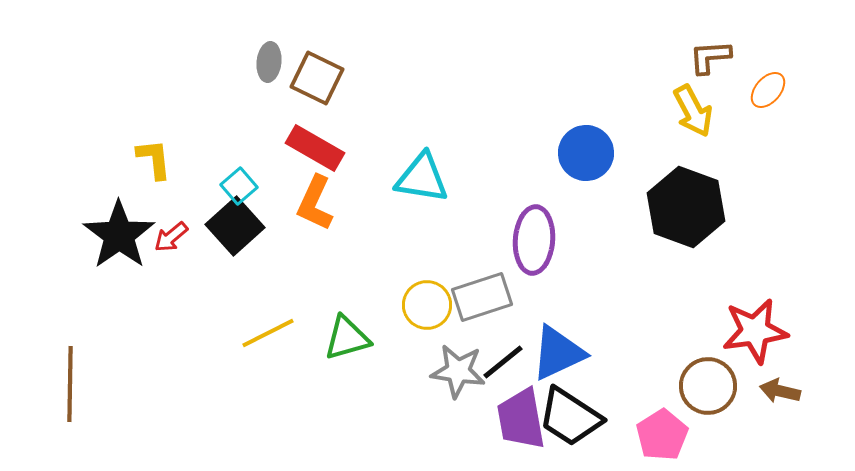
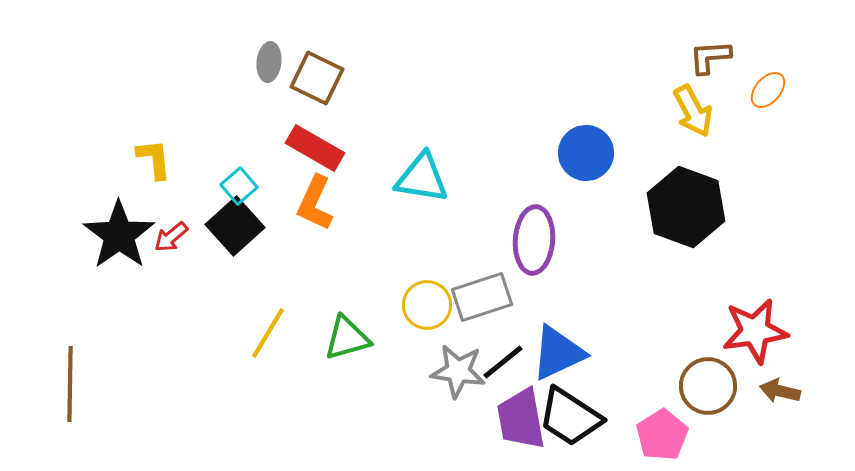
yellow line: rotated 32 degrees counterclockwise
